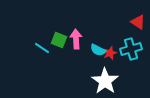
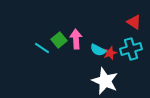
red triangle: moved 4 px left
green square: rotated 28 degrees clockwise
white star: rotated 12 degrees counterclockwise
